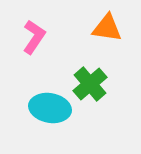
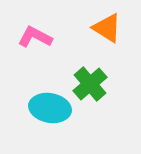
orange triangle: rotated 24 degrees clockwise
pink L-shape: moved 1 px right; rotated 96 degrees counterclockwise
